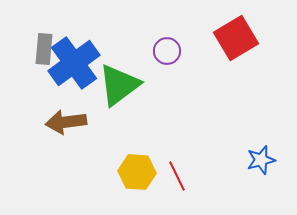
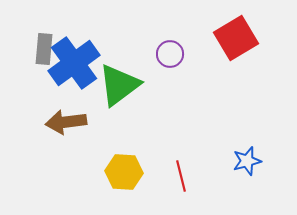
purple circle: moved 3 px right, 3 px down
blue star: moved 14 px left, 1 px down
yellow hexagon: moved 13 px left
red line: moved 4 px right; rotated 12 degrees clockwise
